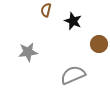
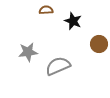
brown semicircle: rotated 72 degrees clockwise
gray semicircle: moved 15 px left, 9 px up
